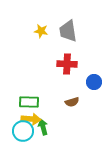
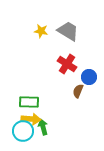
gray trapezoid: rotated 130 degrees clockwise
red cross: rotated 30 degrees clockwise
blue circle: moved 5 px left, 5 px up
brown semicircle: moved 6 px right, 11 px up; rotated 128 degrees clockwise
